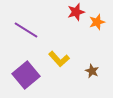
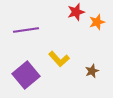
purple line: rotated 40 degrees counterclockwise
brown star: rotated 24 degrees clockwise
